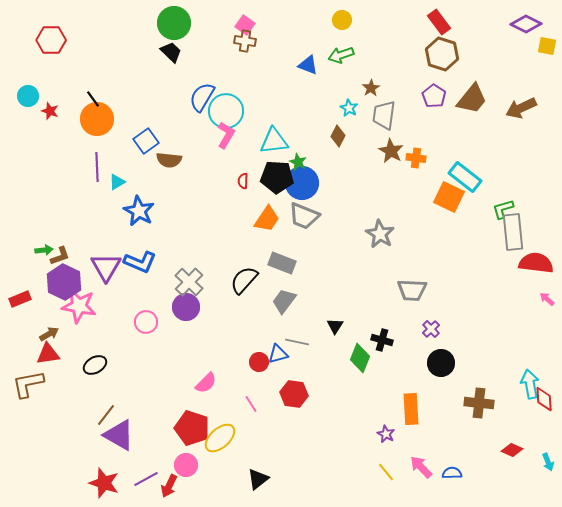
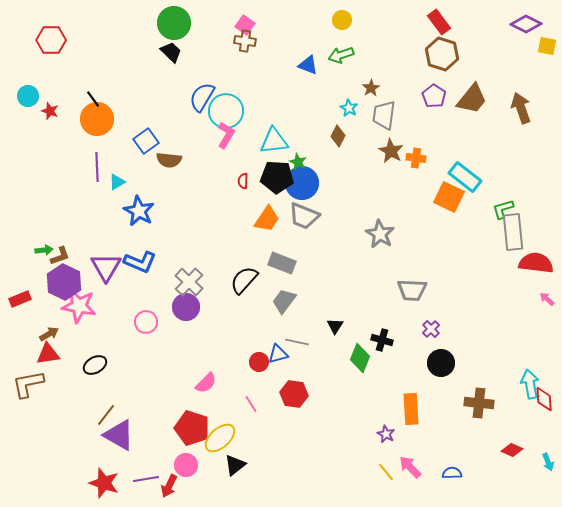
brown arrow at (521, 108): rotated 96 degrees clockwise
pink arrow at (421, 467): moved 11 px left
purple line at (146, 479): rotated 20 degrees clockwise
black triangle at (258, 479): moved 23 px left, 14 px up
